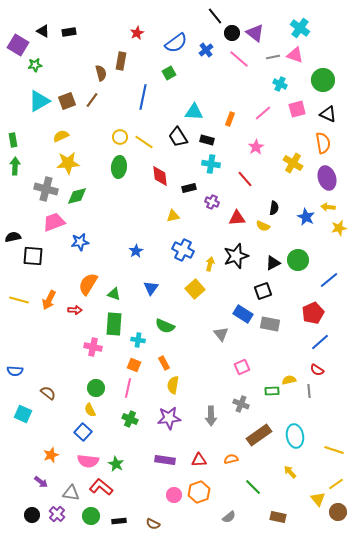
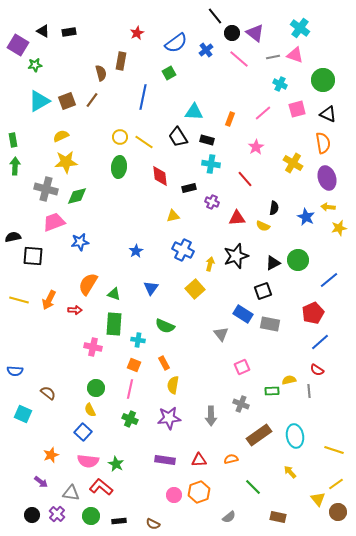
yellow star at (68, 163): moved 2 px left, 1 px up
pink line at (128, 388): moved 2 px right, 1 px down
